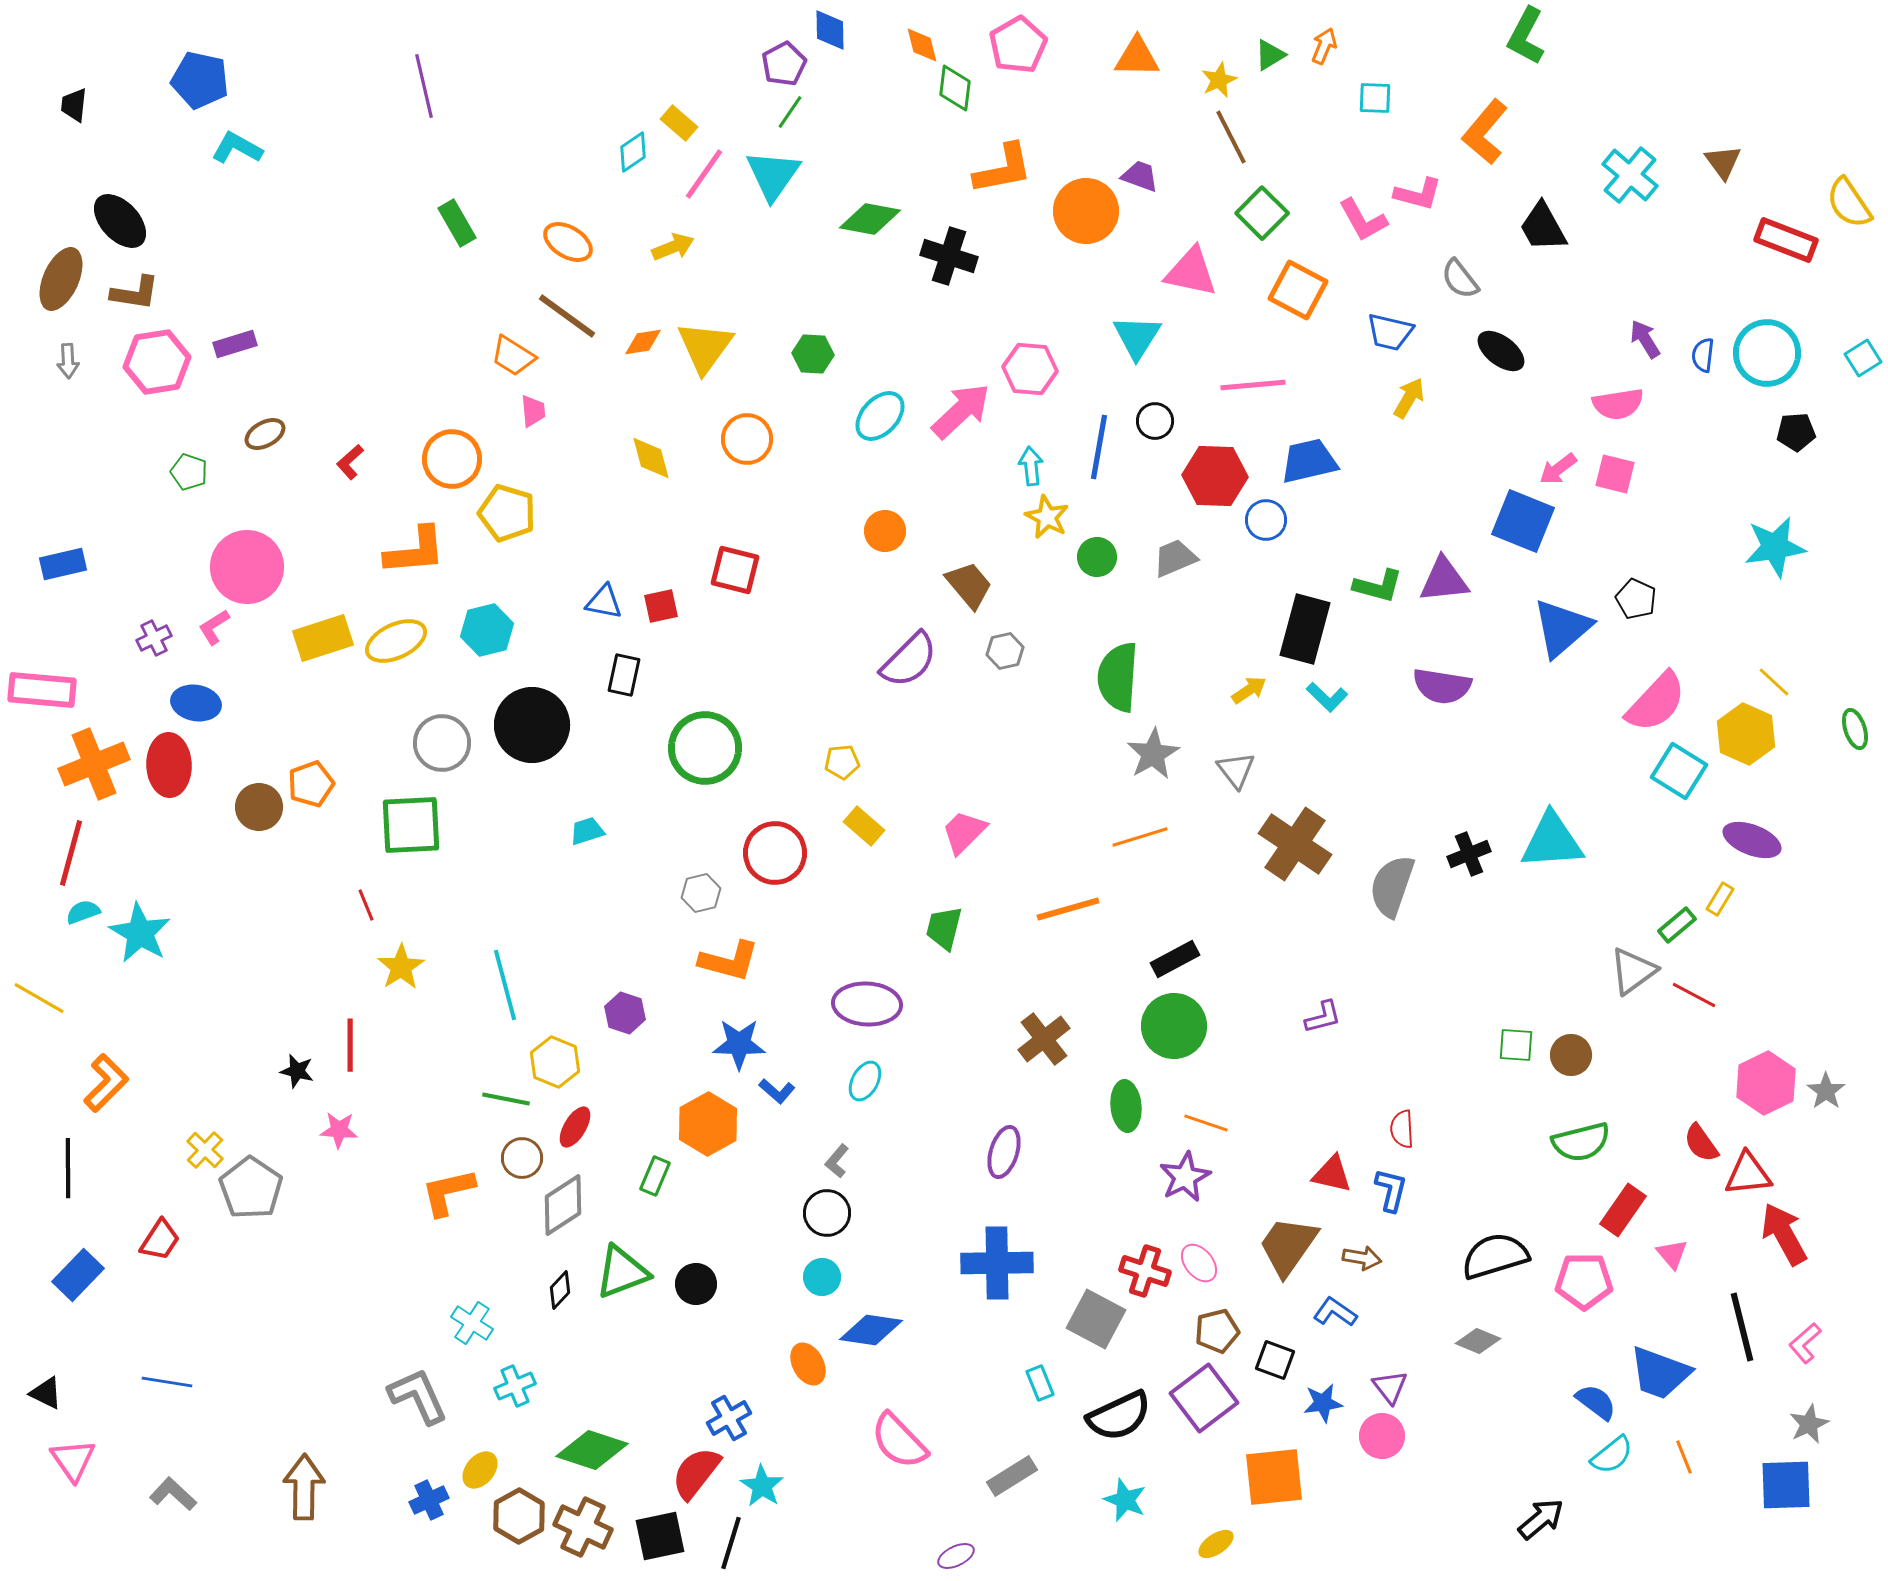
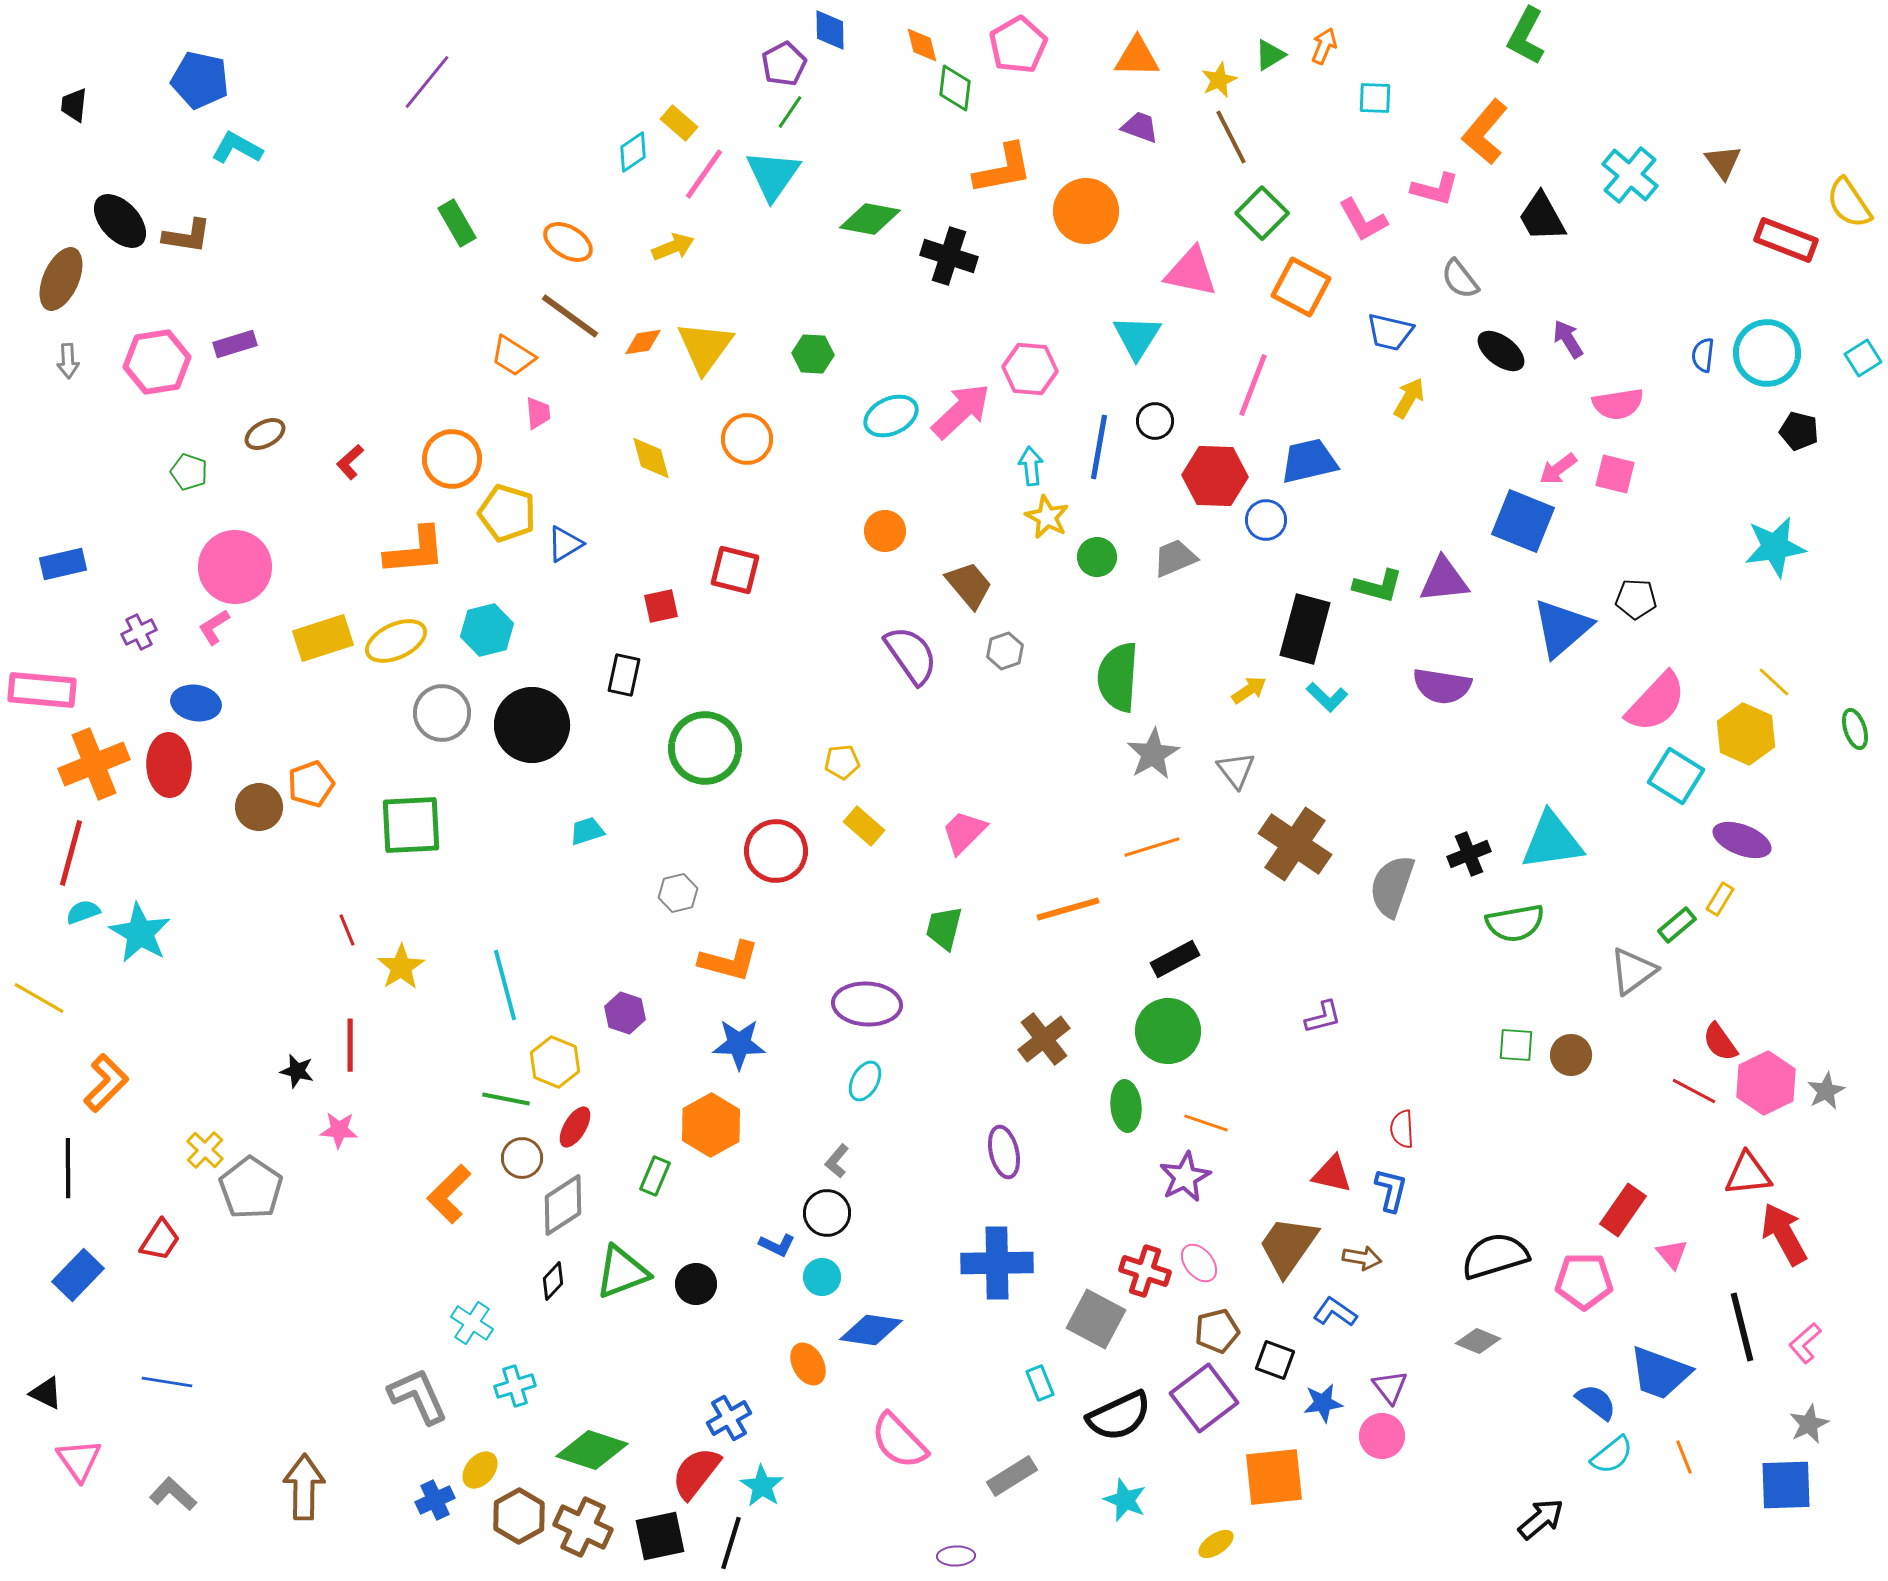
purple line at (424, 86): moved 3 px right, 4 px up; rotated 52 degrees clockwise
purple trapezoid at (1140, 176): moved 49 px up
pink L-shape at (1418, 194): moved 17 px right, 5 px up
black trapezoid at (1543, 227): moved 1 px left, 10 px up
orange square at (1298, 290): moved 3 px right, 3 px up
brown L-shape at (135, 293): moved 52 px right, 57 px up
brown line at (567, 316): moved 3 px right
purple arrow at (1645, 339): moved 77 px left
pink line at (1253, 385): rotated 64 degrees counterclockwise
pink trapezoid at (533, 411): moved 5 px right, 2 px down
cyan ellipse at (880, 416): moved 11 px right; rotated 22 degrees clockwise
black pentagon at (1796, 432): moved 3 px right, 1 px up; rotated 18 degrees clockwise
pink circle at (247, 567): moved 12 px left
black pentagon at (1636, 599): rotated 21 degrees counterclockwise
blue triangle at (604, 602): moved 39 px left, 58 px up; rotated 42 degrees counterclockwise
purple cross at (154, 638): moved 15 px left, 6 px up
gray hexagon at (1005, 651): rotated 6 degrees counterclockwise
purple semicircle at (909, 660): moved 2 px right, 5 px up; rotated 80 degrees counterclockwise
gray circle at (442, 743): moved 30 px up
cyan square at (1679, 771): moved 3 px left, 5 px down
orange line at (1140, 837): moved 12 px right, 10 px down
purple ellipse at (1752, 840): moved 10 px left
cyan triangle at (1552, 841): rotated 4 degrees counterclockwise
red circle at (775, 853): moved 1 px right, 2 px up
gray hexagon at (701, 893): moved 23 px left
red line at (366, 905): moved 19 px left, 25 px down
red line at (1694, 995): moved 96 px down
green circle at (1174, 1026): moved 6 px left, 5 px down
blue L-shape at (777, 1091): moved 154 px down; rotated 15 degrees counterclockwise
gray star at (1826, 1091): rotated 9 degrees clockwise
orange hexagon at (708, 1124): moved 3 px right, 1 px down
green semicircle at (1581, 1142): moved 66 px left, 219 px up; rotated 4 degrees clockwise
red semicircle at (1701, 1143): moved 19 px right, 101 px up
purple ellipse at (1004, 1152): rotated 30 degrees counterclockwise
orange L-shape at (448, 1192): moved 1 px right, 2 px down; rotated 32 degrees counterclockwise
black diamond at (560, 1290): moved 7 px left, 9 px up
cyan cross at (515, 1386): rotated 6 degrees clockwise
pink triangle at (73, 1460): moved 6 px right
blue cross at (429, 1500): moved 6 px right
purple ellipse at (956, 1556): rotated 24 degrees clockwise
